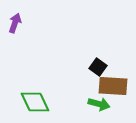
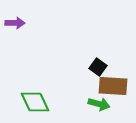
purple arrow: rotated 72 degrees clockwise
